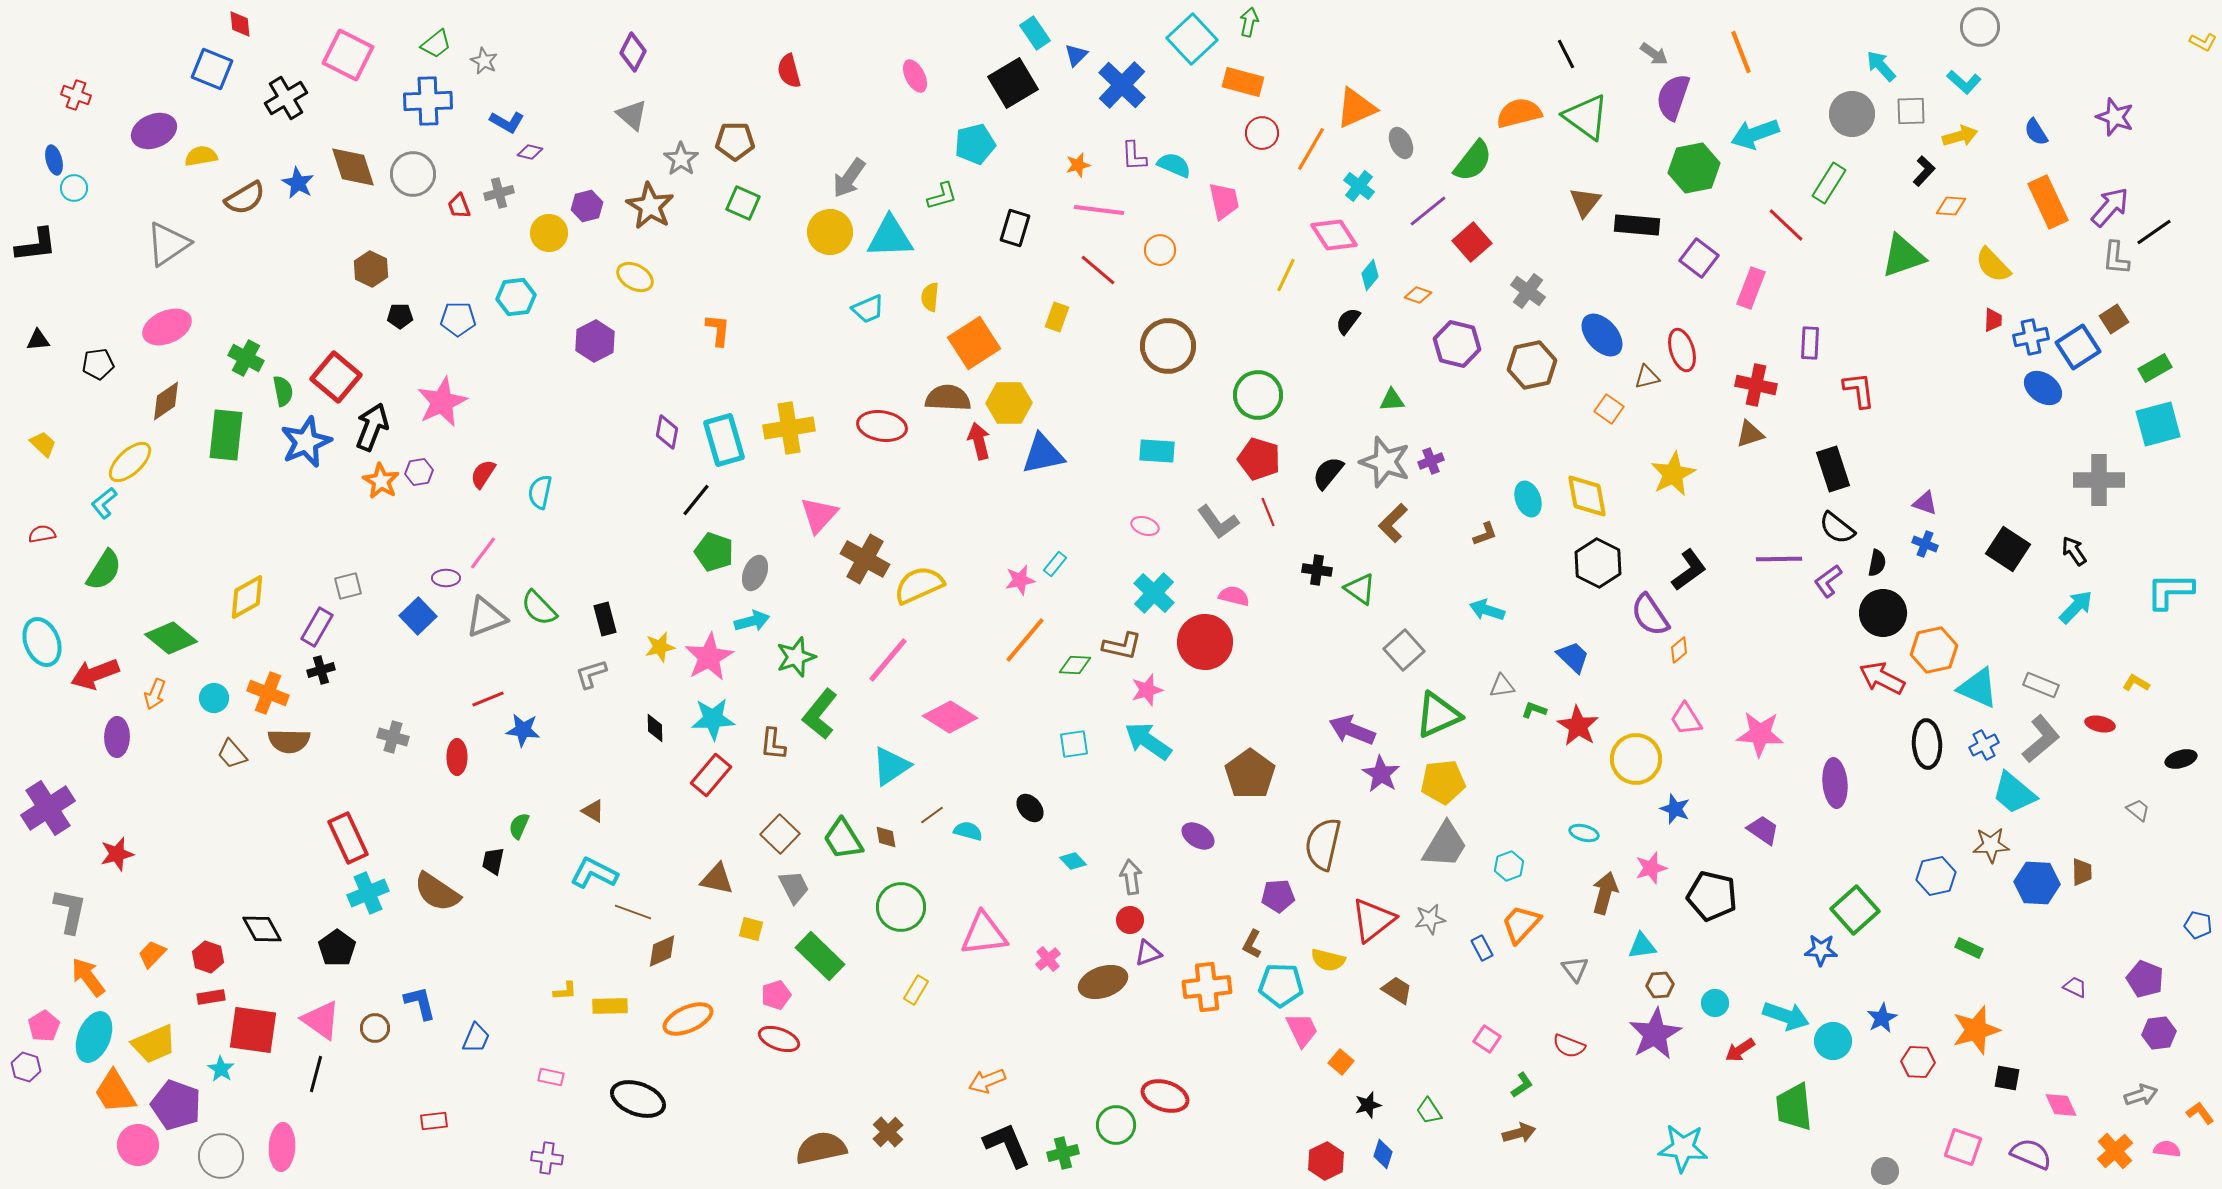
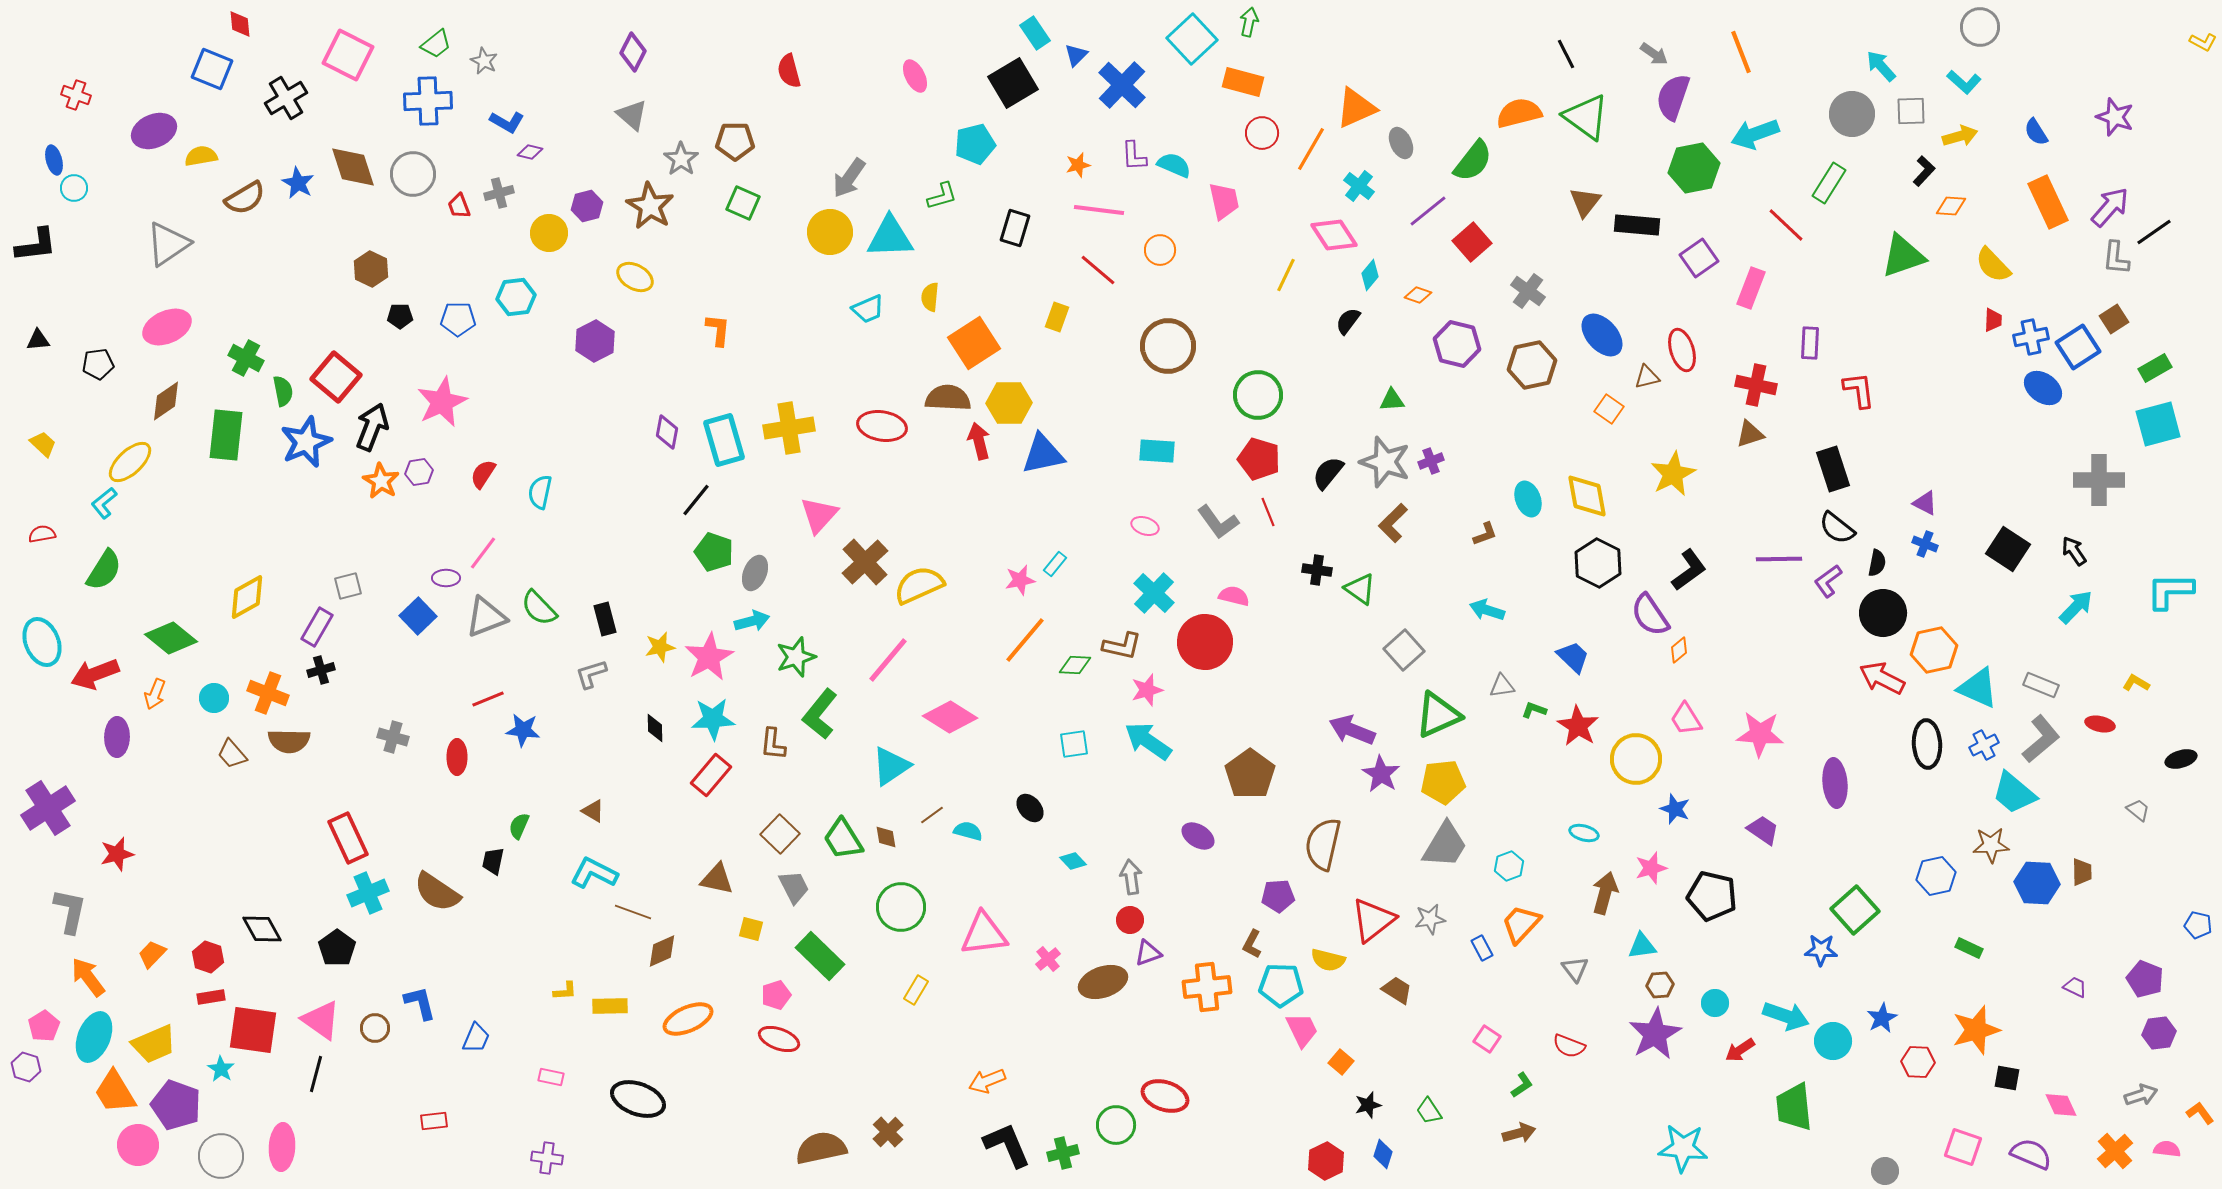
purple square at (1699, 258): rotated 18 degrees clockwise
purple triangle at (1925, 503): rotated 8 degrees clockwise
brown cross at (865, 559): moved 3 px down; rotated 18 degrees clockwise
